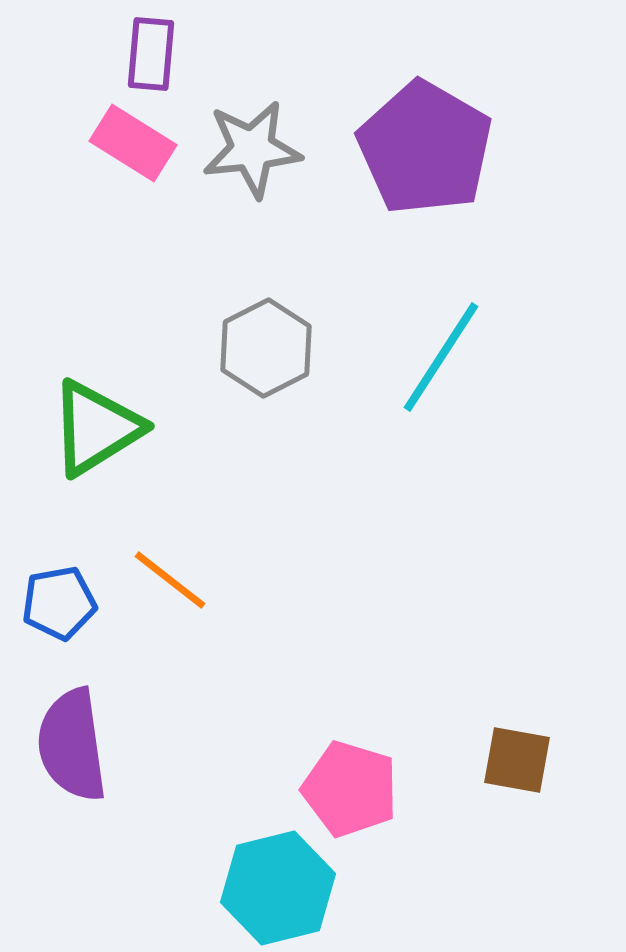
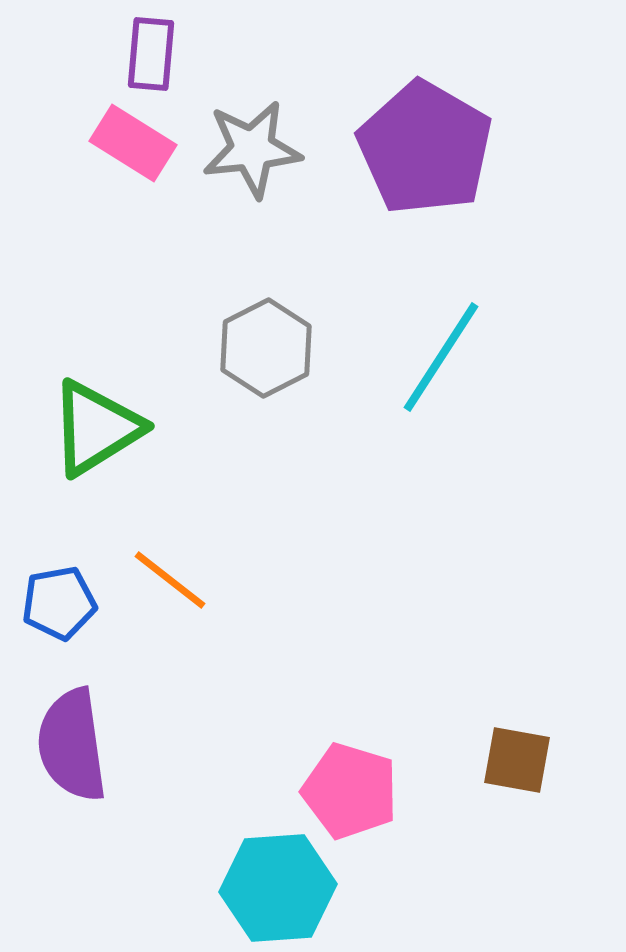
pink pentagon: moved 2 px down
cyan hexagon: rotated 10 degrees clockwise
